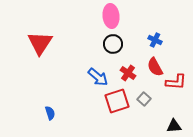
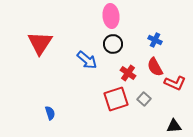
blue arrow: moved 11 px left, 17 px up
red L-shape: moved 1 px left, 1 px down; rotated 20 degrees clockwise
red square: moved 1 px left, 2 px up
